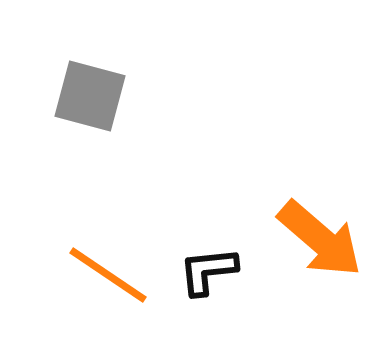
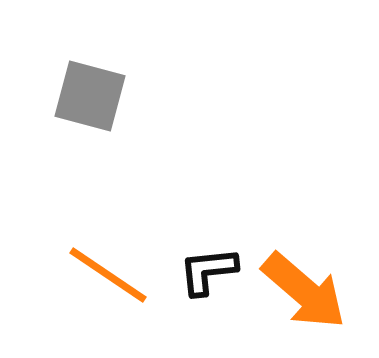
orange arrow: moved 16 px left, 52 px down
